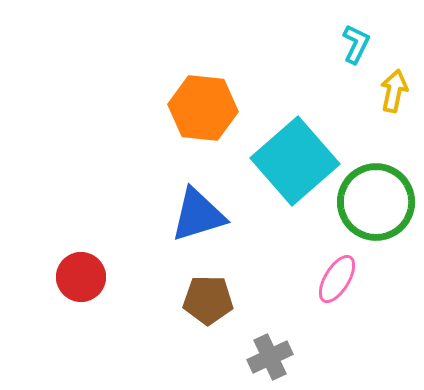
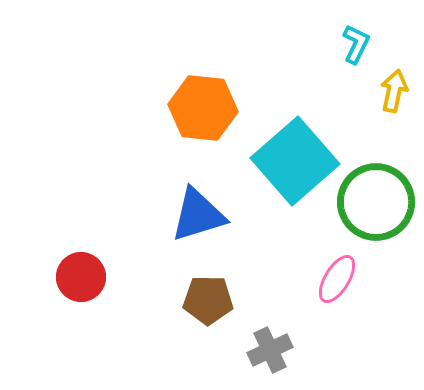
gray cross: moved 7 px up
